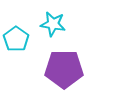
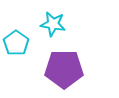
cyan pentagon: moved 4 px down
